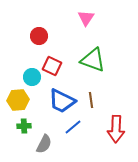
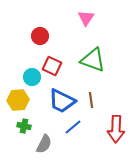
red circle: moved 1 px right
green cross: rotated 16 degrees clockwise
